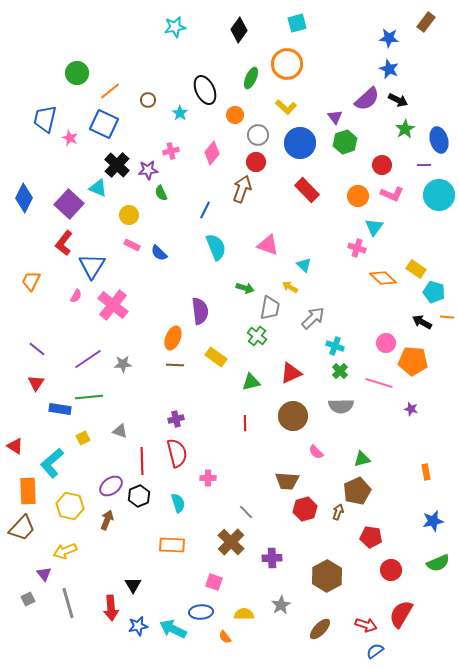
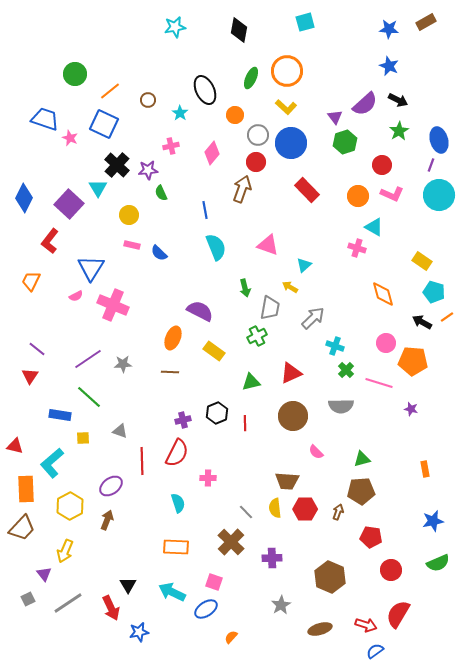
brown rectangle at (426, 22): rotated 24 degrees clockwise
cyan square at (297, 23): moved 8 px right, 1 px up
black diamond at (239, 30): rotated 25 degrees counterclockwise
blue star at (389, 38): moved 9 px up
orange circle at (287, 64): moved 7 px down
blue star at (389, 69): moved 3 px up
green circle at (77, 73): moved 2 px left, 1 px down
purple semicircle at (367, 99): moved 2 px left, 5 px down
blue trapezoid at (45, 119): rotated 96 degrees clockwise
green star at (405, 129): moved 6 px left, 2 px down
blue circle at (300, 143): moved 9 px left
pink cross at (171, 151): moved 5 px up
purple line at (424, 165): moved 7 px right; rotated 72 degrees counterclockwise
cyan triangle at (98, 188): rotated 36 degrees clockwise
blue line at (205, 210): rotated 36 degrees counterclockwise
cyan triangle at (374, 227): rotated 36 degrees counterclockwise
red L-shape at (64, 243): moved 14 px left, 2 px up
pink rectangle at (132, 245): rotated 14 degrees counterclockwise
cyan triangle at (304, 265): rotated 35 degrees clockwise
blue triangle at (92, 266): moved 1 px left, 2 px down
yellow rectangle at (416, 269): moved 6 px right, 8 px up
orange diamond at (383, 278): moved 16 px down; rotated 32 degrees clockwise
green arrow at (245, 288): rotated 60 degrees clockwise
pink semicircle at (76, 296): rotated 32 degrees clockwise
pink cross at (113, 305): rotated 16 degrees counterclockwise
purple semicircle at (200, 311): rotated 56 degrees counterclockwise
orange line at (447, 317): rotated 40 degrees counterclockwise
green cross at (257, 336): rotated 24 degrees clockwise
yellow rectangle at (216, 357): moved 2 px left, 6 px up
brown line at (175, 365): moved 5 px left, 7 px down
green cross at (340, 371): moved 6 px right, 1 px up
red triangle at (36, 383): moved 6 px left, 7 px up
green line at (89, 397): rotated 48 degrees clockwise
blue rectangle at (60, 409): moved 6 px down
purple cross at (176, 419): moved 7 px right, 1 px down
yellow square at (83, 438): rotated 24 degrees clockwise
red triangle at (15, 446): rotated 18 degrees counterclockwise
red semicircle at (177, 453): rotated 40 degrees clockwise
orange rectangle at (426, 472): moved 1 px left, 3 px up
orange rectangle at (28, 491): moved 2 px left, 2 px up
brown pentagon at (357, 491): moved 4 px right; rotated 20 degrees clockwise
black hexagon at (139, 496): moved 78 px right, 83 px up
yellow hexagon at (70, 506): rotated 20 degrees clockwise
red hexagon at (305, 509): rotated 15 degrees clockwise
orange rectangle at (172, 545): moved 4 px right, 2 px down
yellow arrow at (65, 551): rotated 45 degrees counterclockwise
brown hexagon at (327, 576): moved 3 px right, 1 px down; rotated 8 degrees counterclockwise
black triangle at (133, 585): moved 5 px left
gray line at (68, 603): rotated 72 degrees clockwise
red arrow at (111, 608): rotated 20 degrees counterclockwise
blue ellipse at (201, 612): moved 5 px right, 3 px up; rotated 30 degrees counterclockwise
yellow semicircle at (244, 614): moved 31 px right, 106 px up; rotated 96 degrees counterclockwise
red semicircle at (401, 614): moved 3 px left
blue star at (138, 626): moved 1 px right, 6 px down
cyan arrow at (173, 629): moved 1 px left, 37 px up
brown ellipse at (320, 629): rotated 30 degrees clockwise
orange semicircle at (225, 637): moved 6 px right; rotated 80 degrees clockwise
